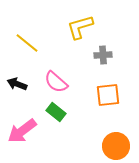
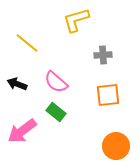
yellow L-shape: moved 4 px left, 7 px up
